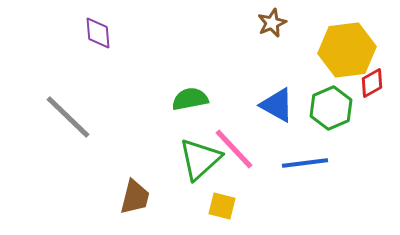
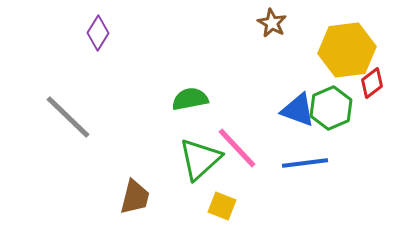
brown star: rotated 20 degrees counterclockwise
purple diamond: rotated 36 degrees clockwise
red diamond: rotated 8 degrees counterclockwise
blue triangle: moved 21 px right, 5 px down; rotated 9 degrees counterclockwise
pink line: moved 3 px right, 1 px up
yellow square: rotated 8 degrees clockwise
